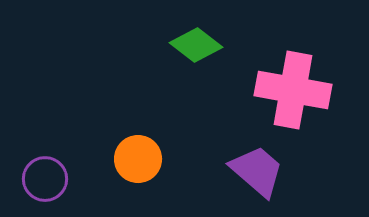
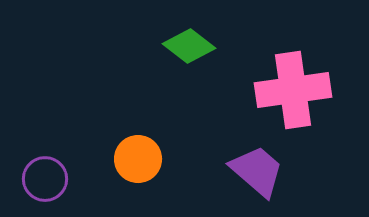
green diamond: moved 7 px left, 1 px down
pink cross: rotated 18 degrees counterclockwise
